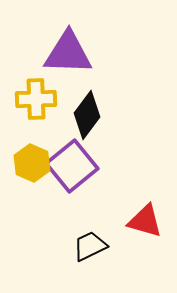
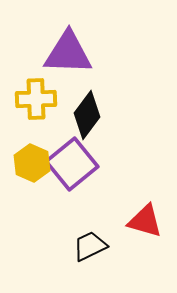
purple square: moved 2 px up
